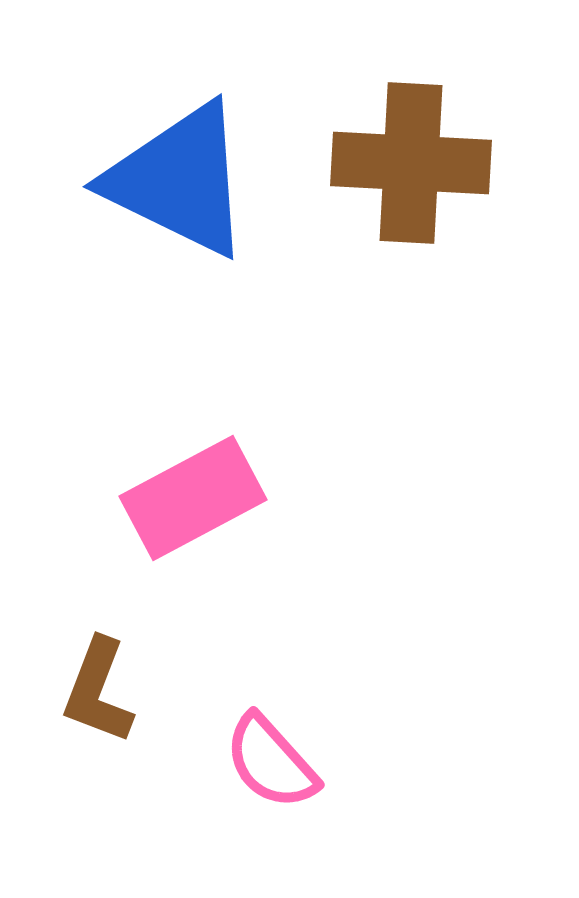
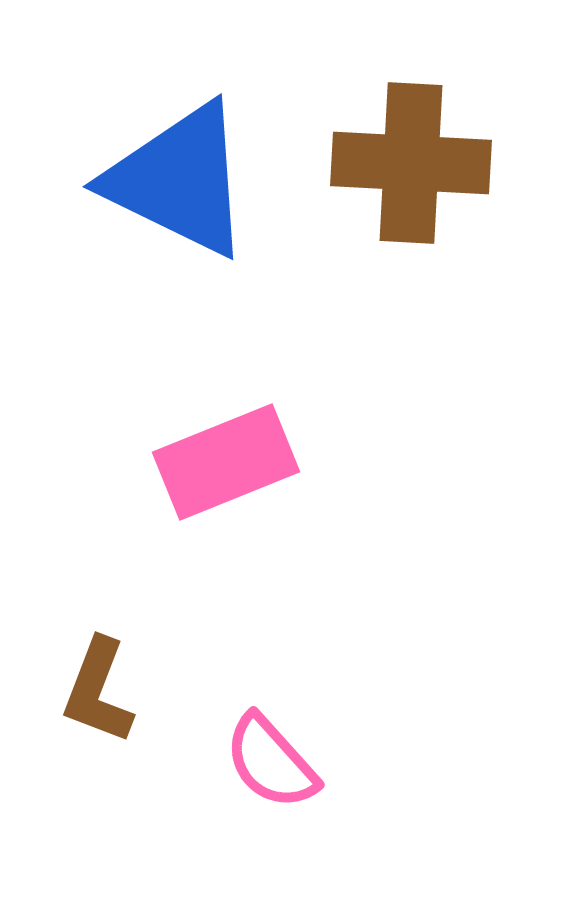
pink rectangle: moved 33 px right, 36 px up; rotated 6 degrees clockwise
